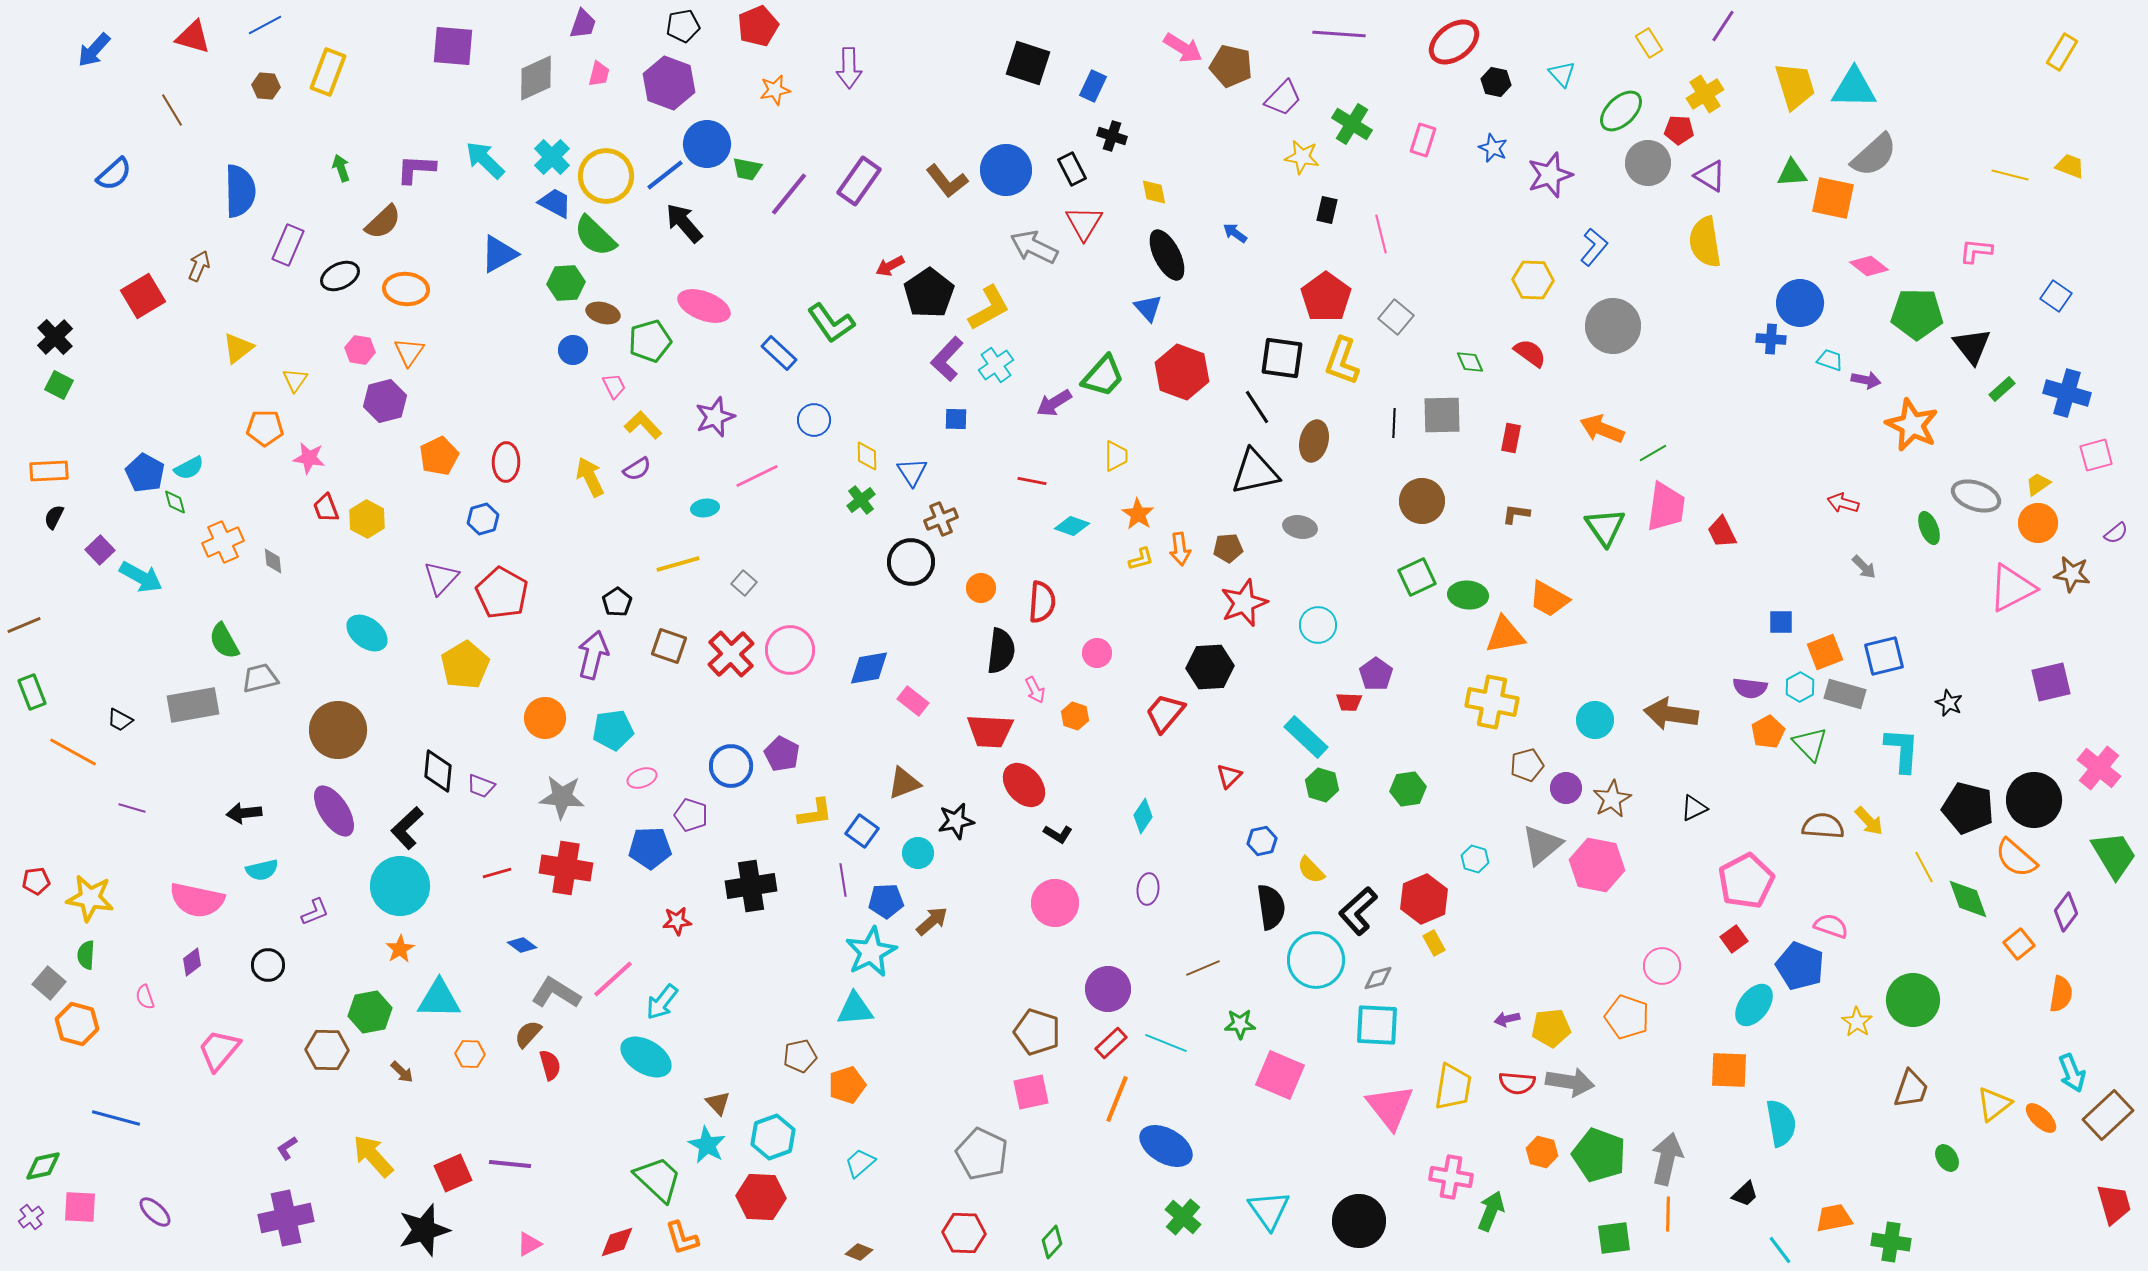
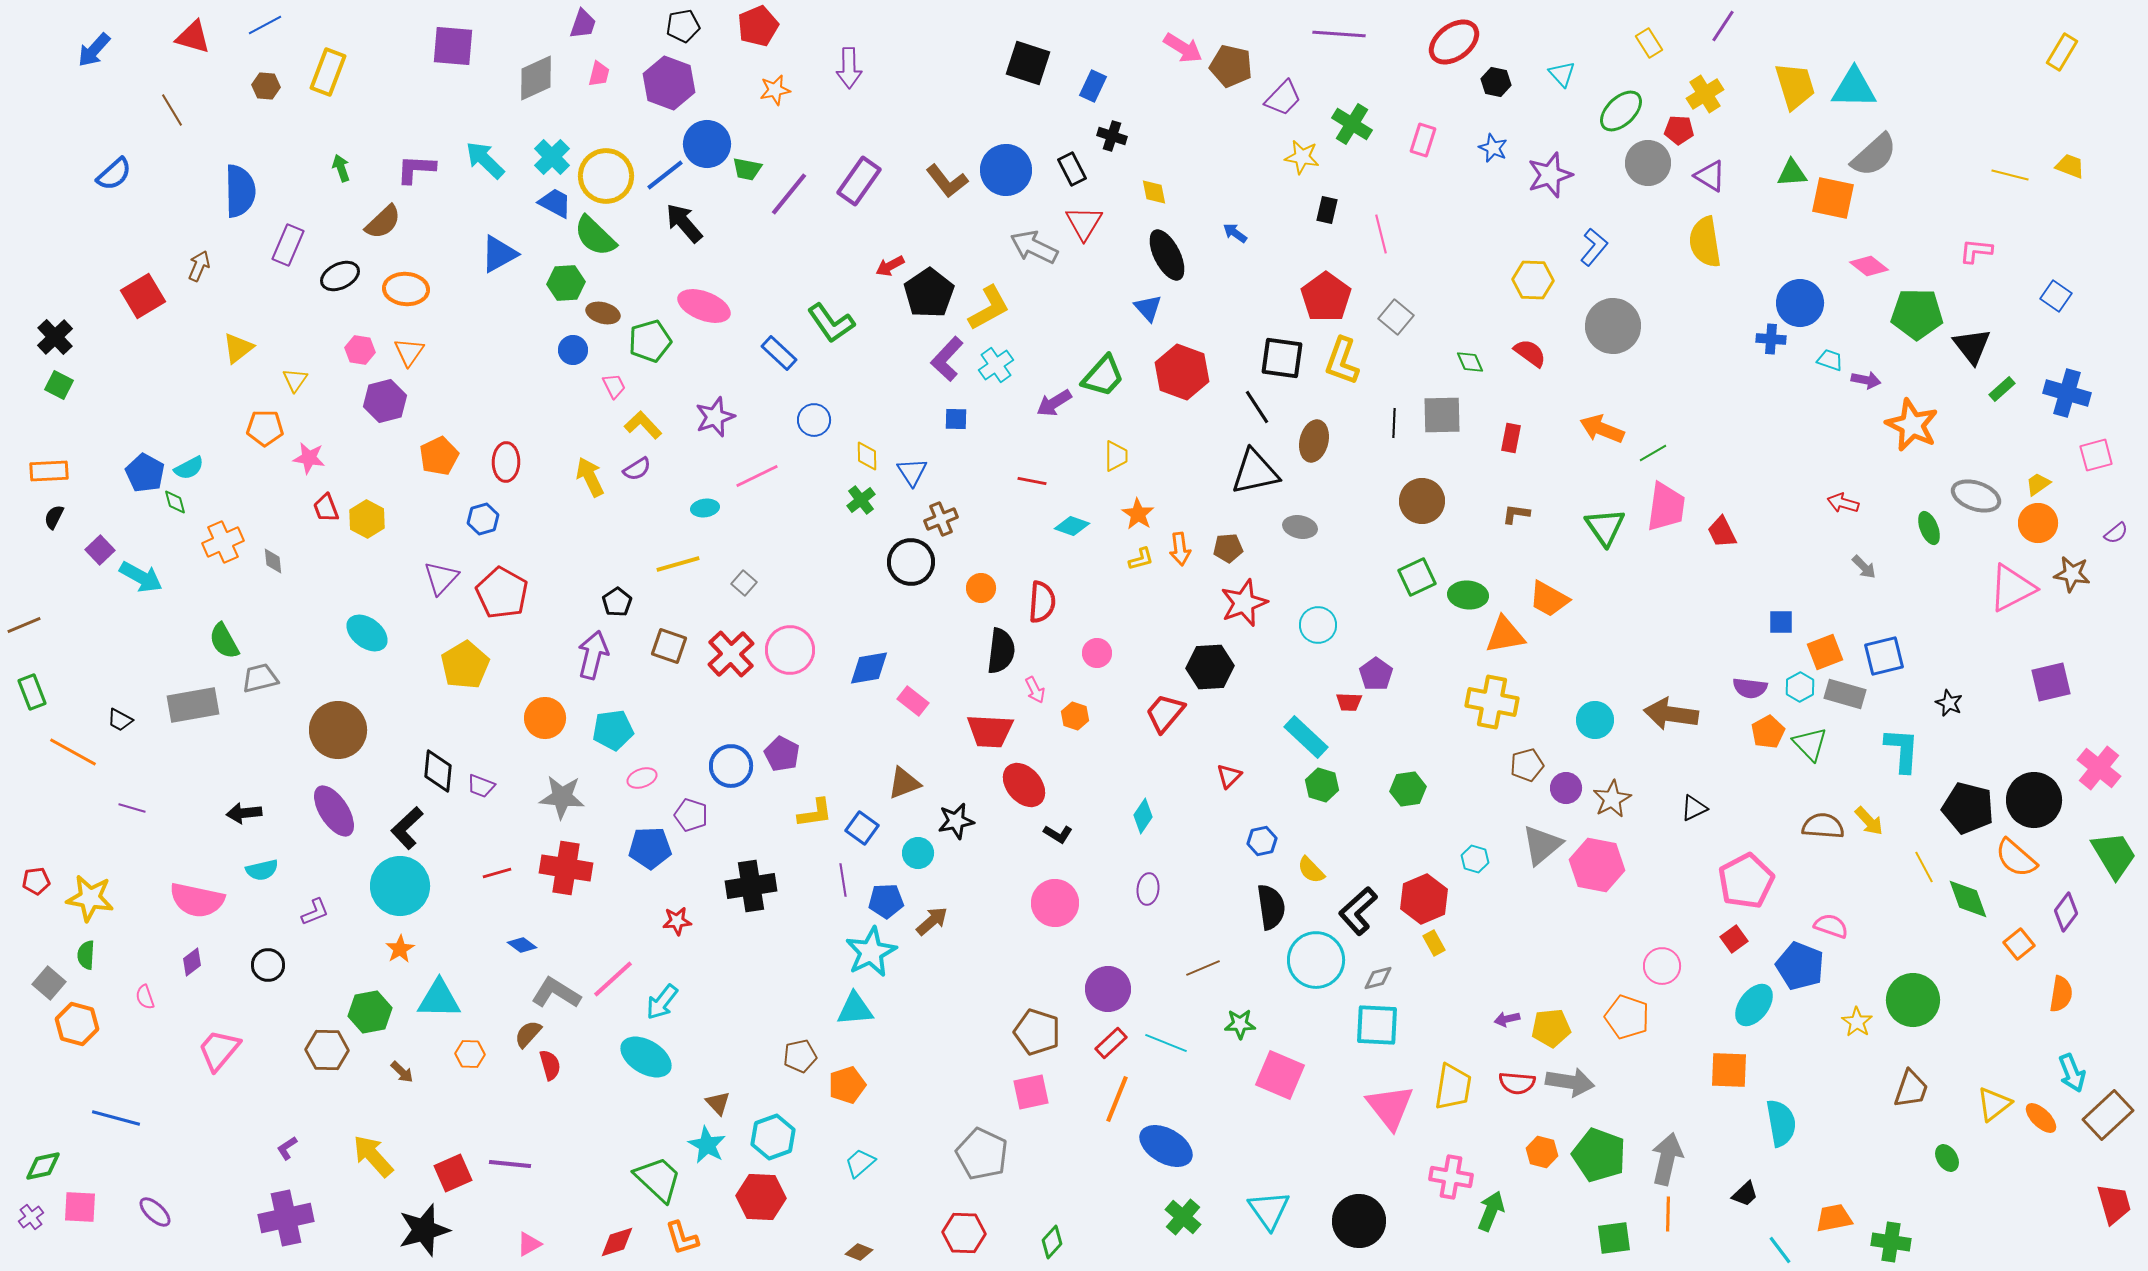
blue square at (862, 831): moved 3 px up
